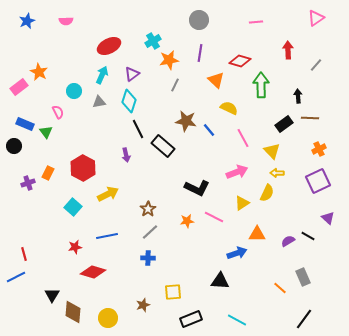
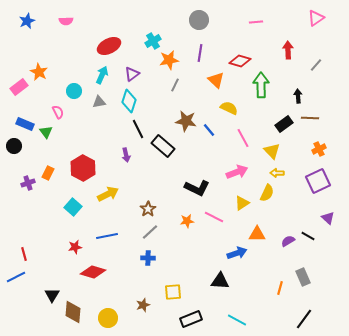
orange line at (280, 288): rotated 64 degrees clockwise
